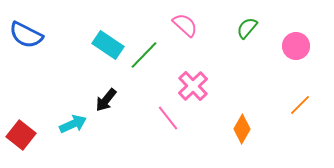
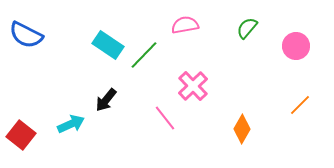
pink semicircle: rotated 52 degrees counterclockwise
pink line: moved 3 px left
cyan arrow: moved 2 px left
